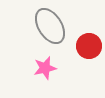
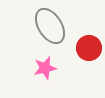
red circle: moved 2 px down
